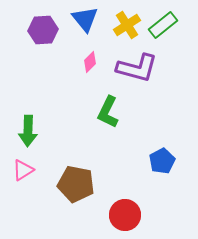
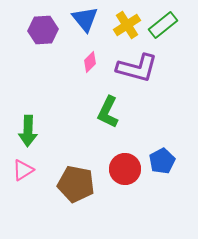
red circle: moved 46 px up
